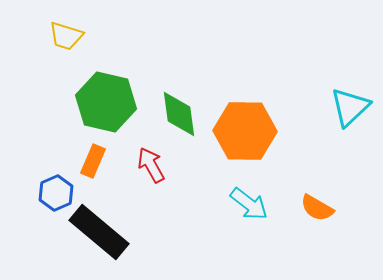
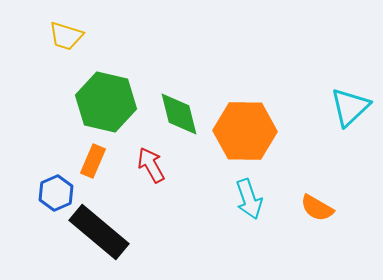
green diamond: rotated 6 degrees counterclockwise
cyan arrow: moved 5 px up; rotated 33 degrees clockwise
